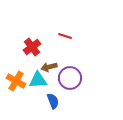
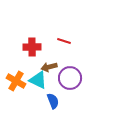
red line: moved 1 px left, 5 px down
red cross: rotated 36 degrees clockwise
cyan triangle: rotated 30 degrees clockwise
